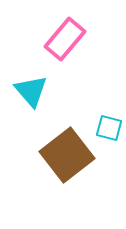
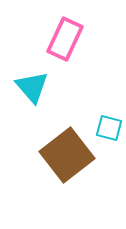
pink rectangle: rotated 15 degrees counterclockwise
cyan triangle: moved 1 px right, 4 px up
